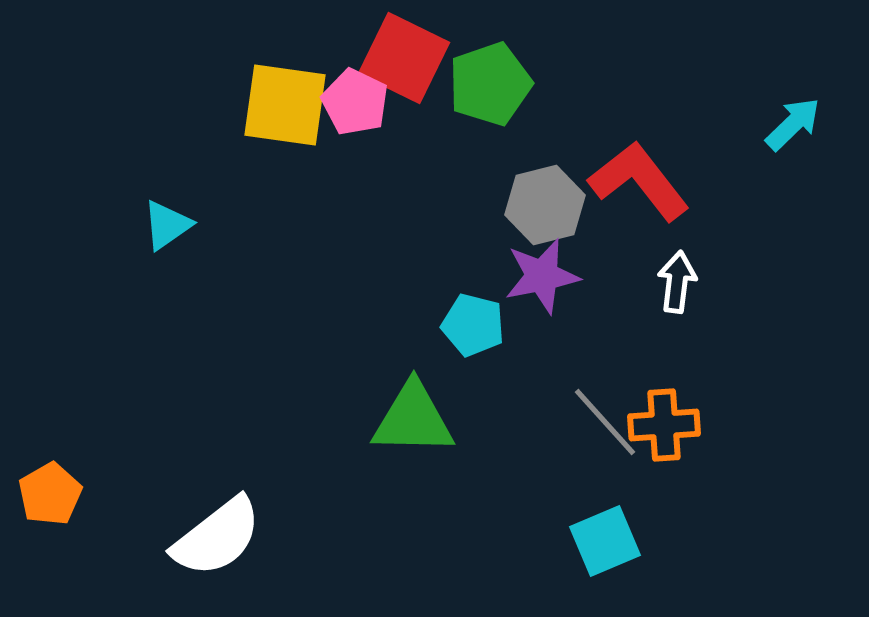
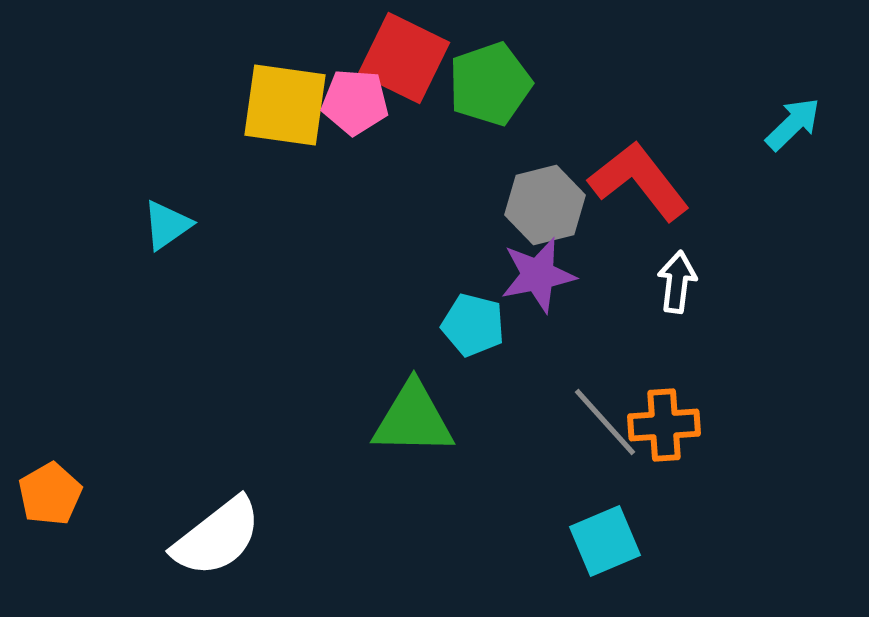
pink pentagon: rotated 22 degrees counterclockwise
purple star: moved 4 px left, 1 px up
